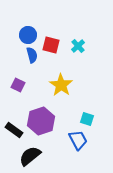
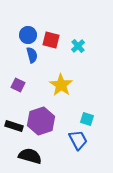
red square: moved 5 px up
black rectangle: moved 4 px up; rotated 18 degrees counterclockwise
black semicircle: rotated 55 degrees clockwise
